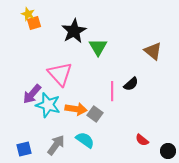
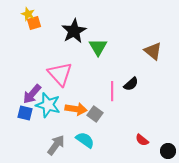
blue square: moved 1 px right, 36 px up; rotated 28 degrees clockwise
